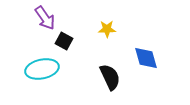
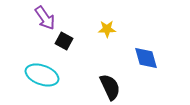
cyan ellipse: moved 6 px down; rotated 32 degrees clockwise
black semicircle: moved 10 px down
